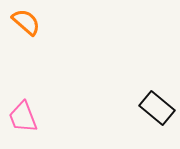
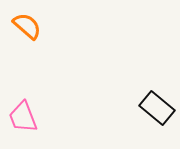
orange semicircle: moved 1 px right, 4 px down
